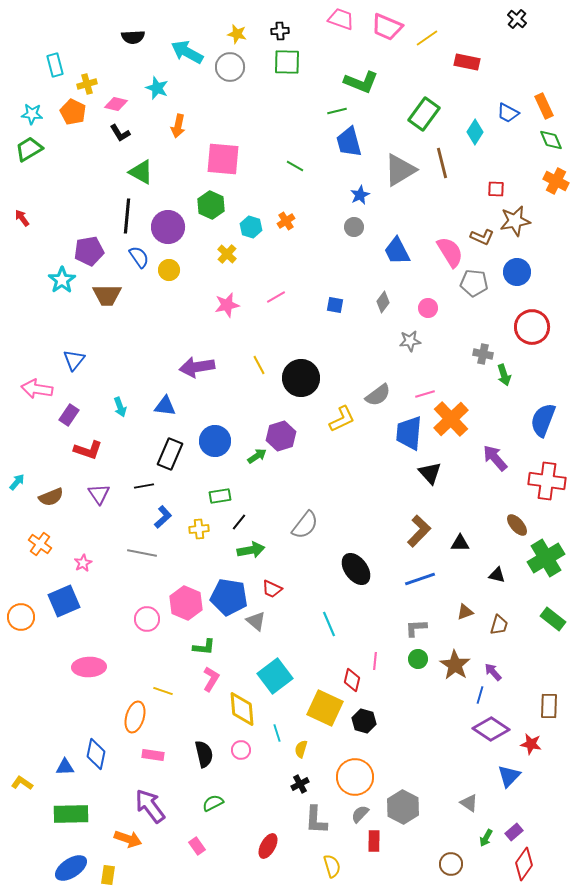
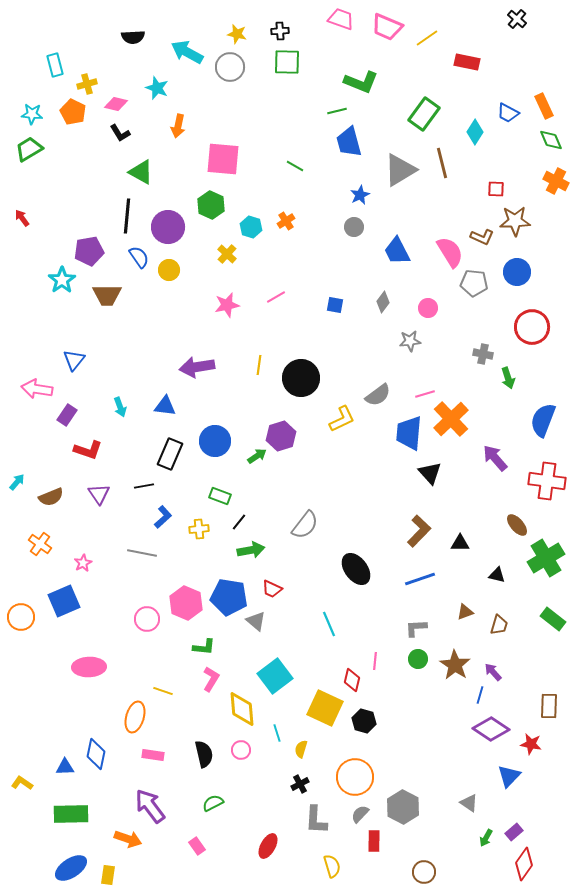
brown star at (515, 221): rotated 8 degrees clockwise
yellow line at (259, 365): rotated 36 degrees clockwise
green arrow at (504, 375): moved 4 px right, 3 px down
purple rectangle at (69, 415): moved 2 px left
green rectangle at (220, 496): rotated 30 degrees clockwise
brown circle at (451, 864): moved 27 px left, 8 px down
